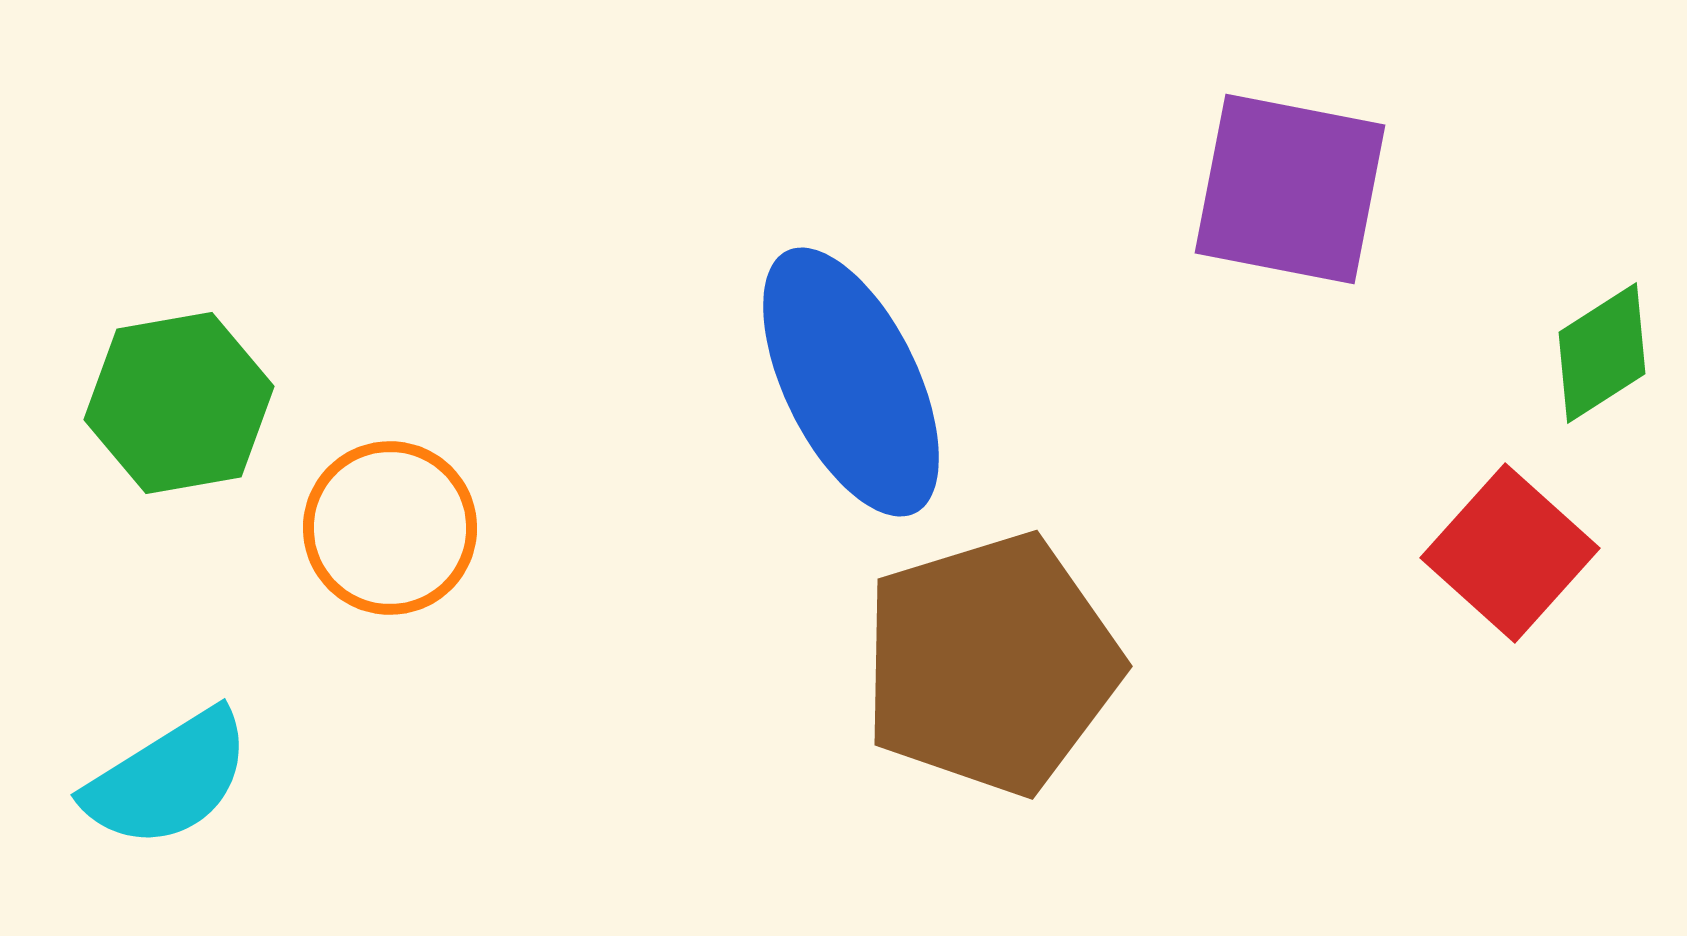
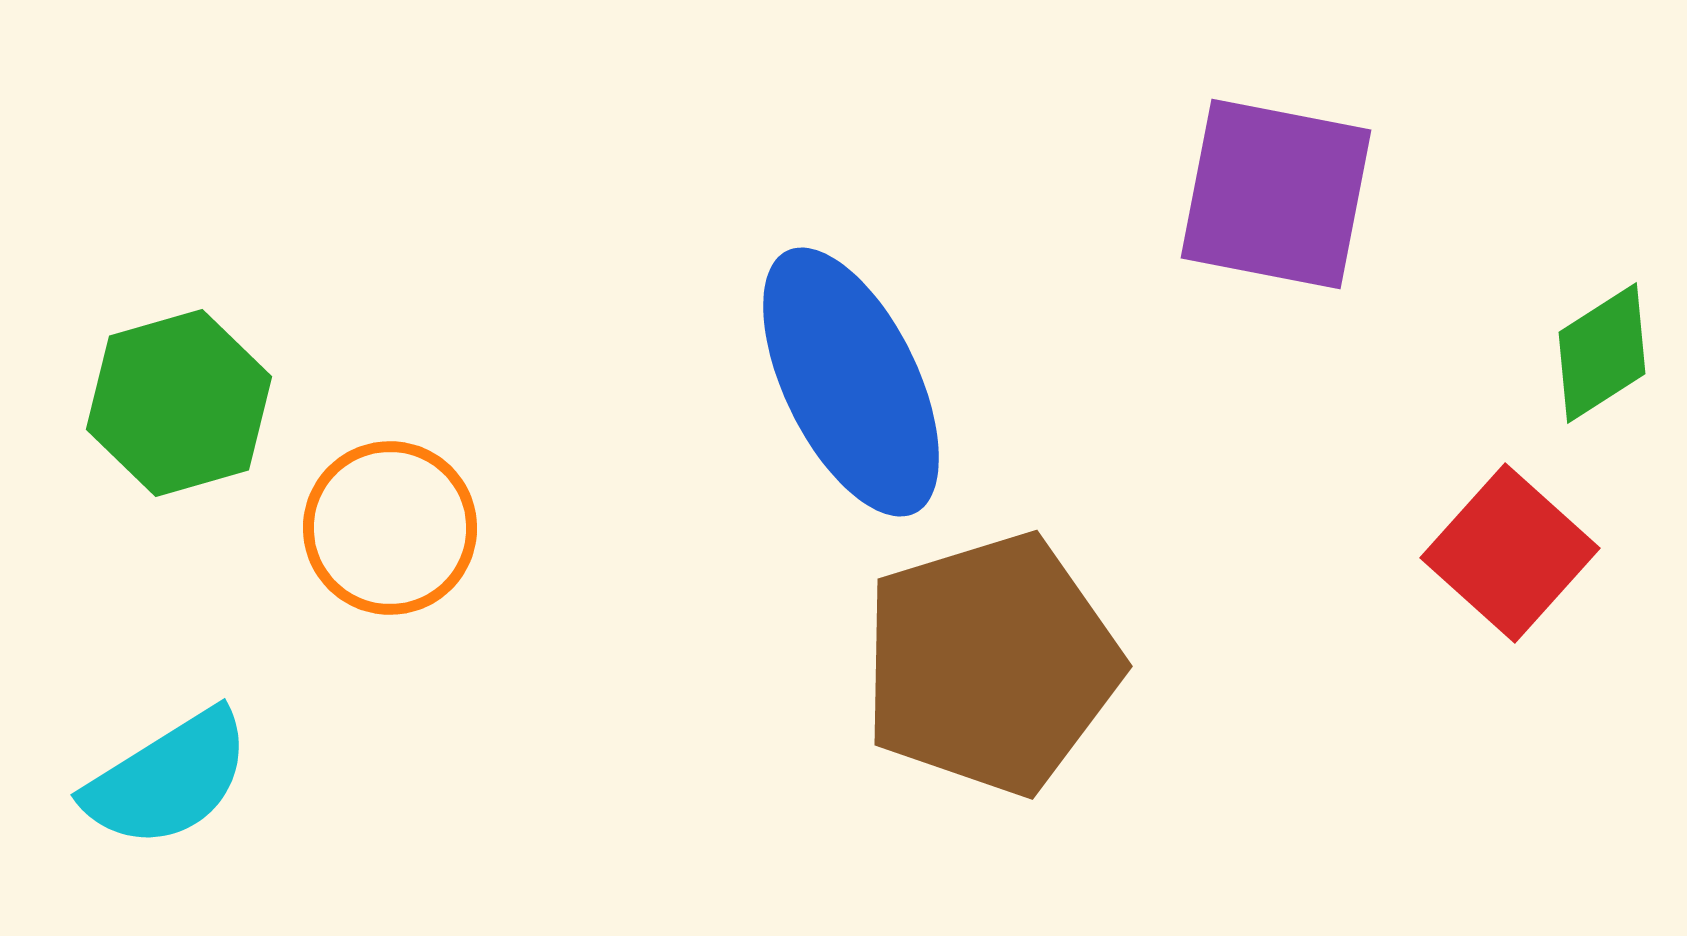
purple square: moved 14 px left, 5 px down
green hexagon: rotated 6 degrees counterclockwise
